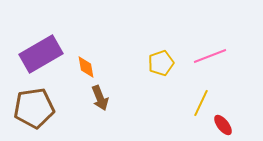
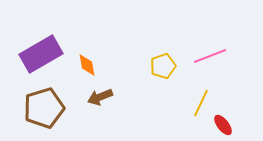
yellow pentagon: moved 2 px right, 3 px down
orange diamond: moved 1 px right, 2 px up
brown arrow: moved 1 px up; rotated 90 degrees clockwise
brown pentagon: moved 10 px right; rotated 9 degrees counterclockwise
